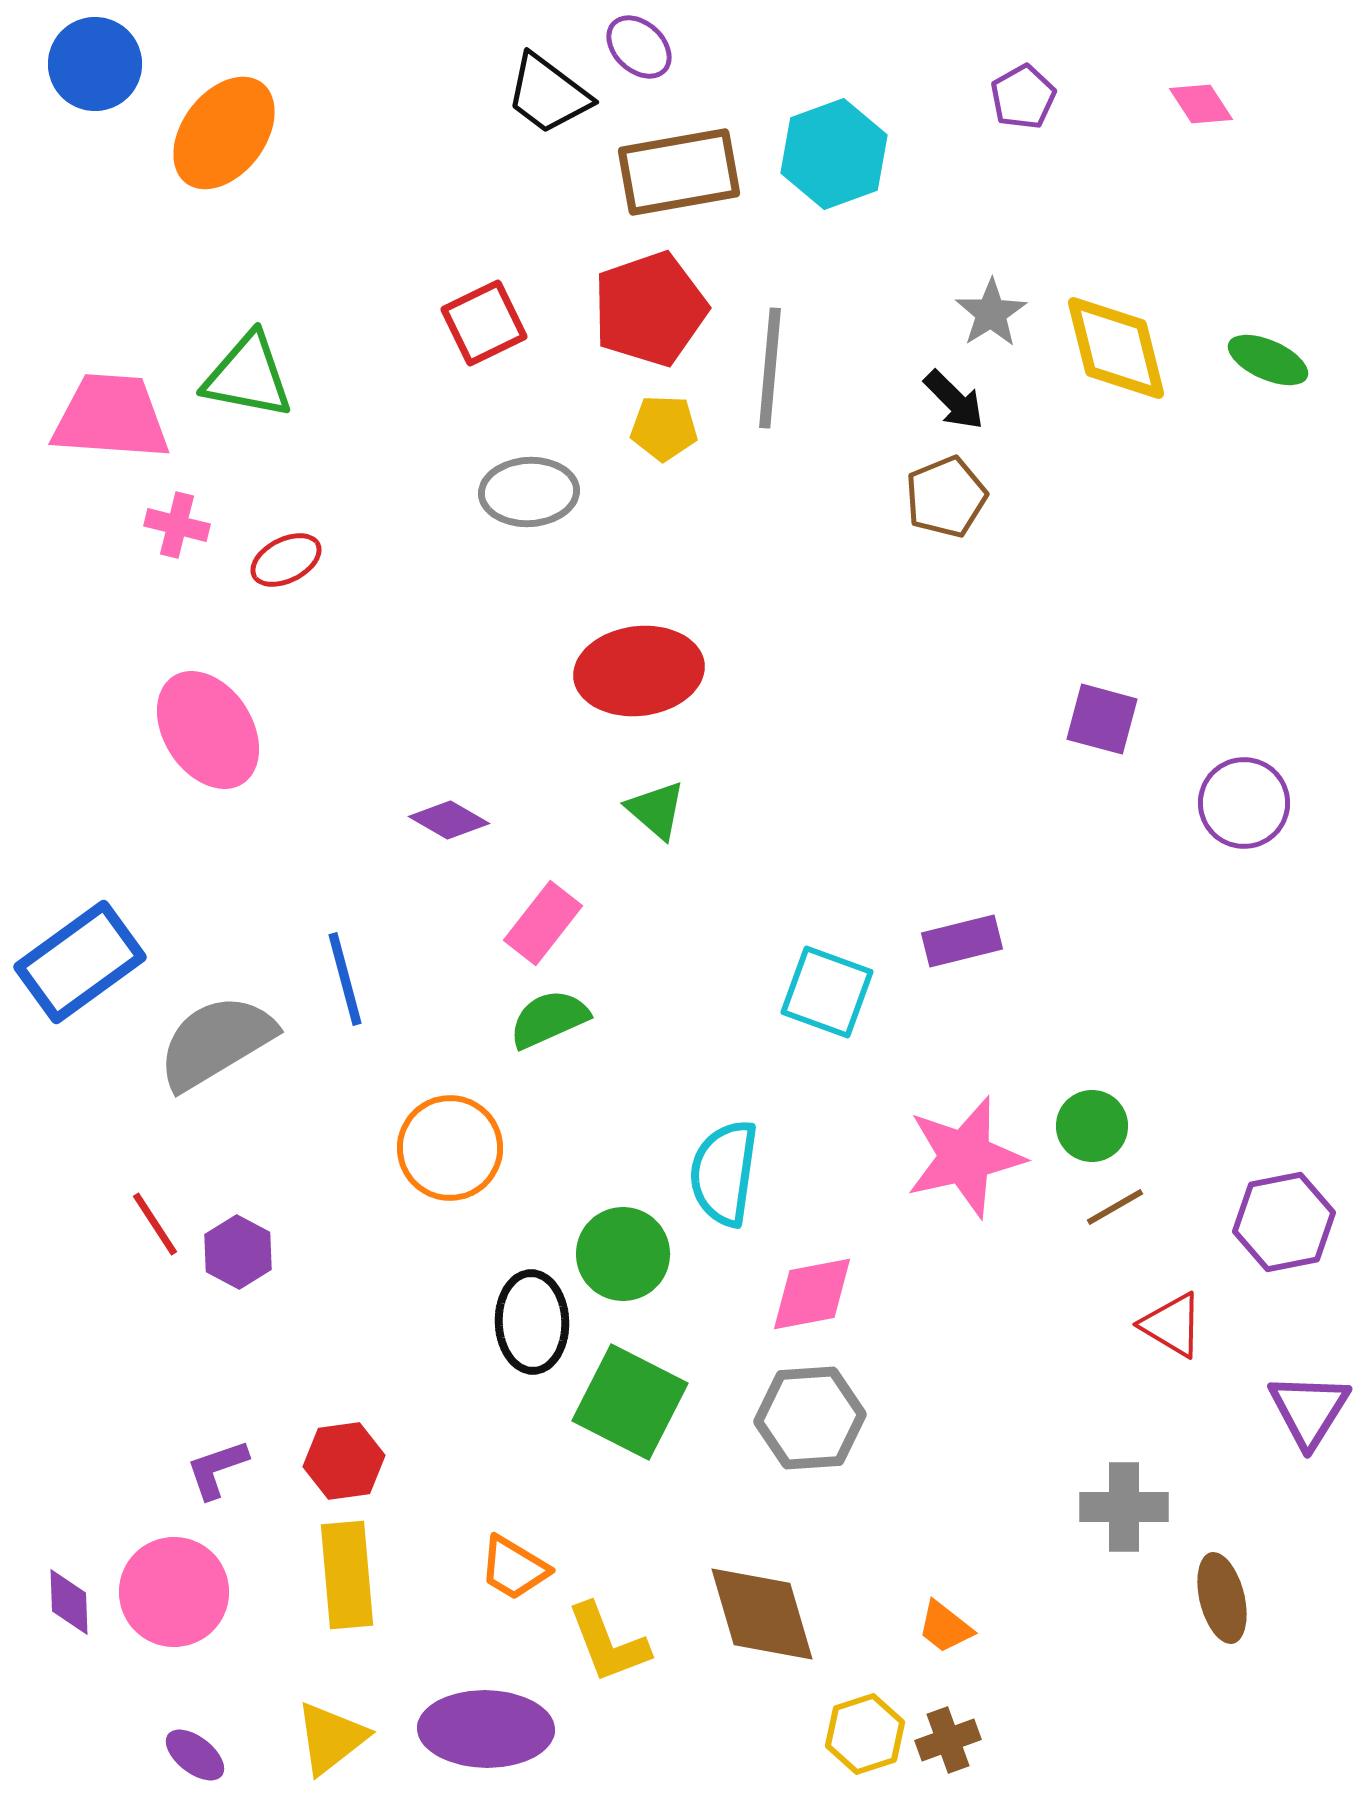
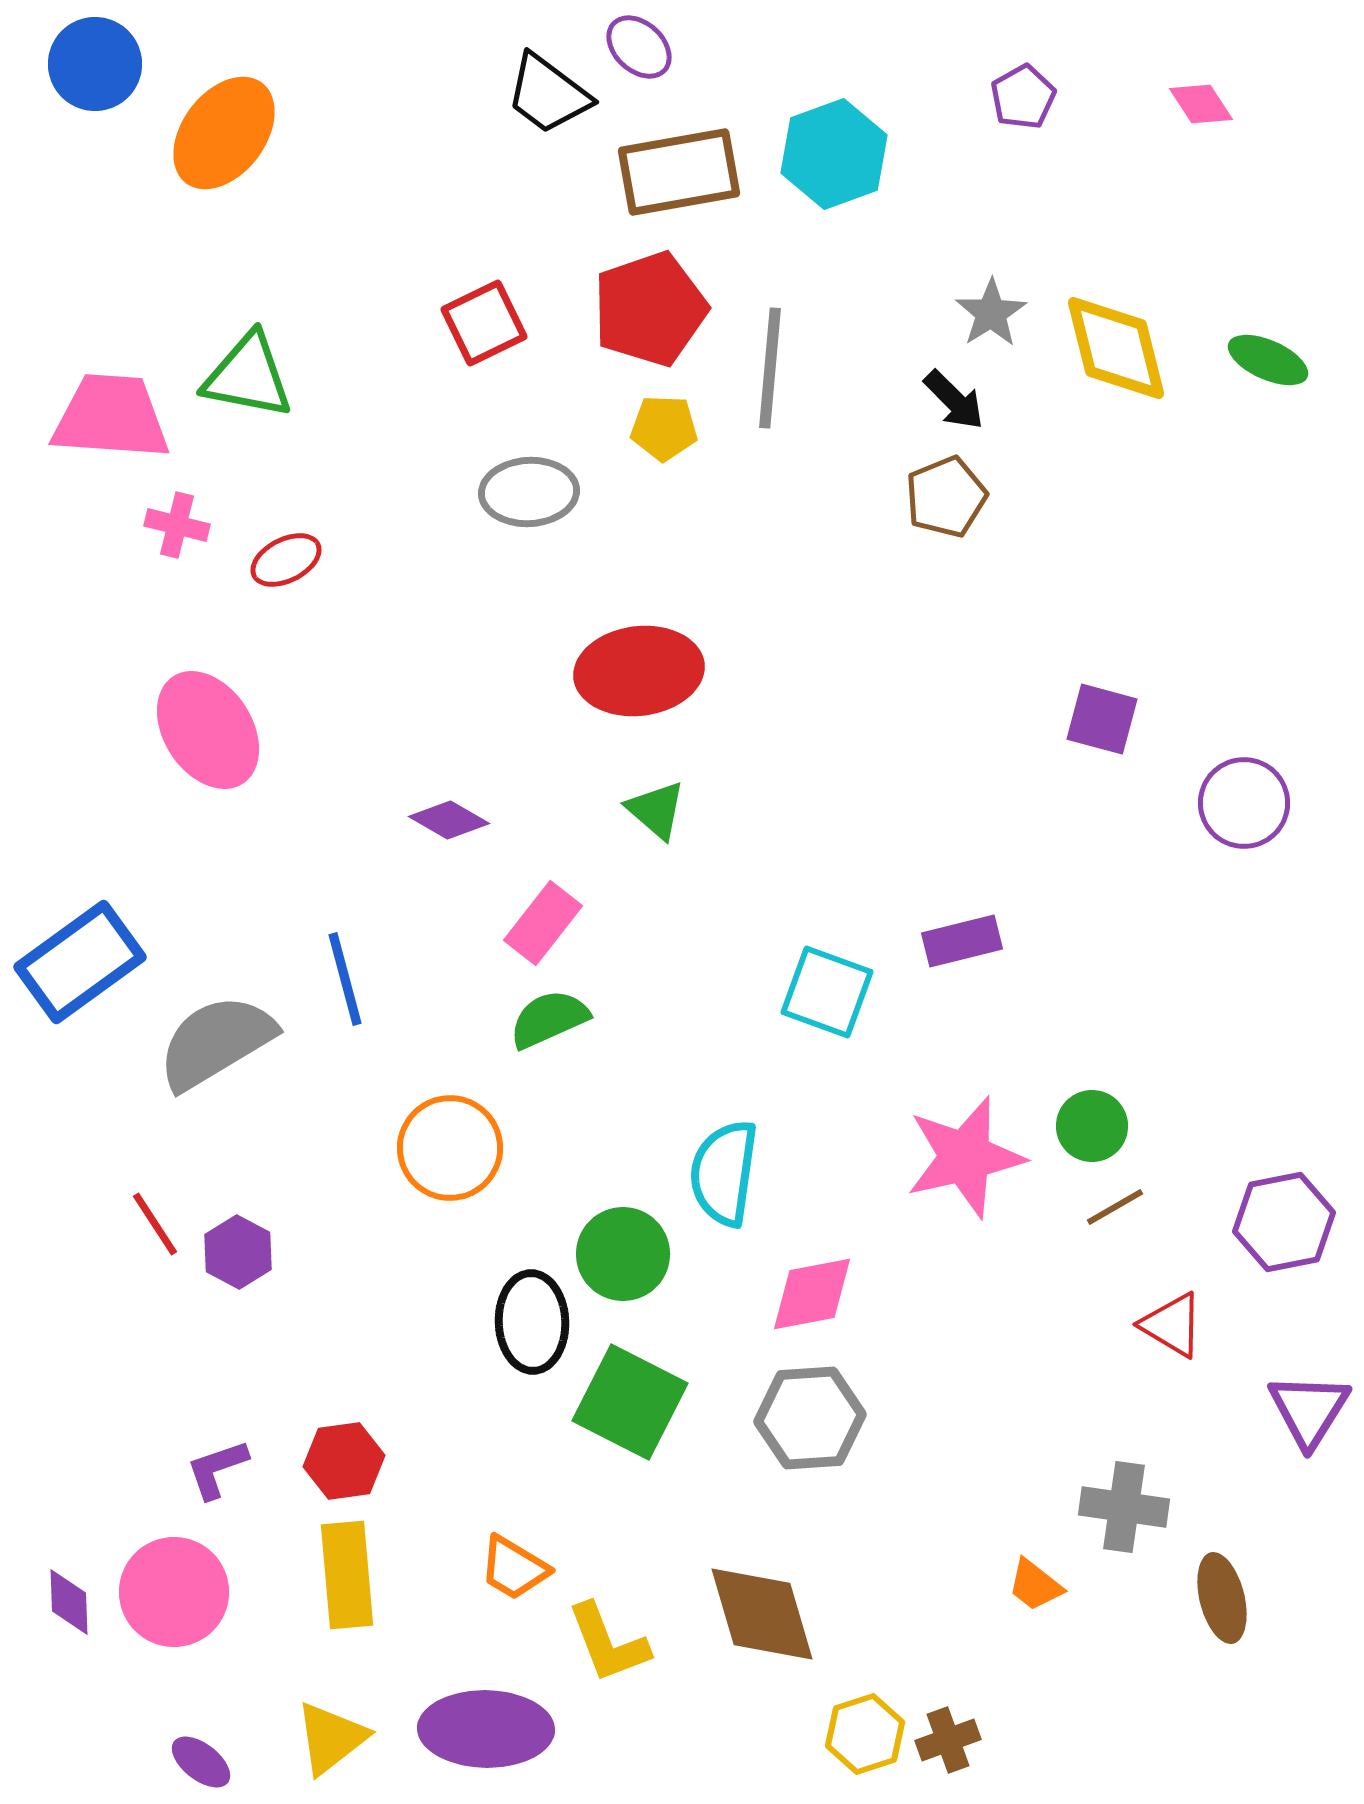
gray cross at (1124, 1507): rotated 8 degrees clockwise
orange trapezoid at (945, 1627): moved 90 px right, 42 px up
purple ellipse at (195, 1755): moved 6 px right, 7 px down
